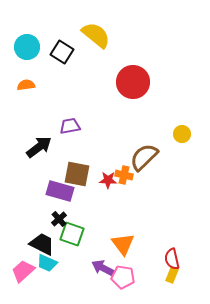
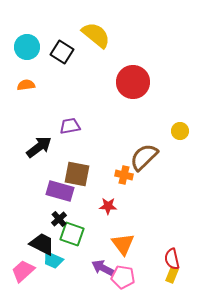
yellow circle: moved 2 px left, 3 px up
red star: moved 26 px down
cyan trapezoid: moved 6 px right, 3 px up
